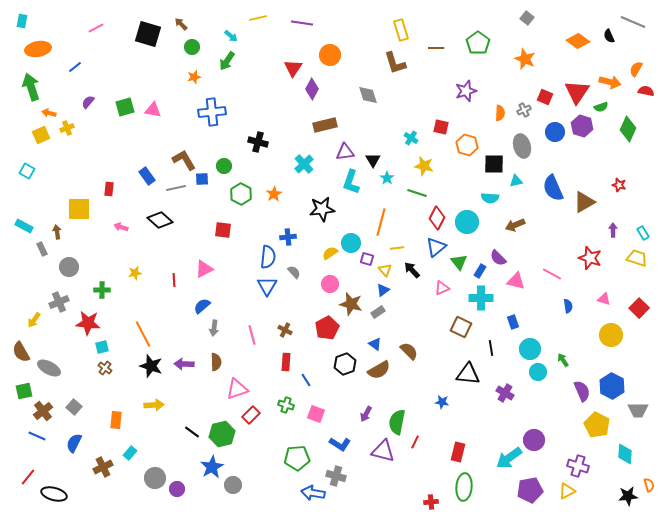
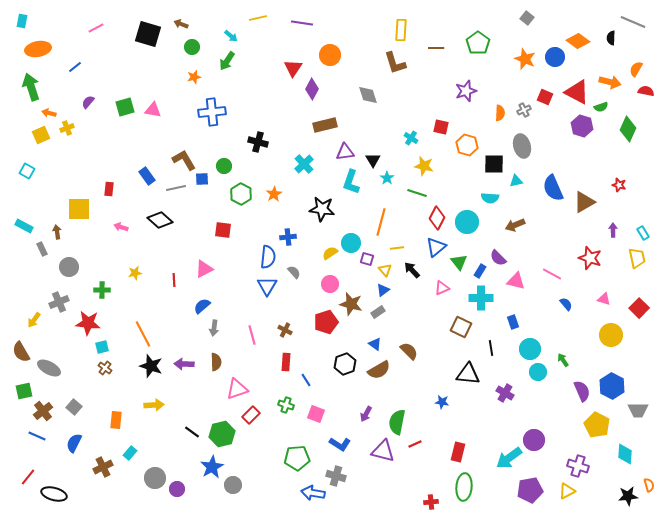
brown arrow at (181, 24): rotated 24 degrees counterclockwise
yellow rectangle at (401, 30): rotated 20 degrees clockwise
black semicircle at (609, 36): moved 2 px right, 2 px down; rotated 24 degrees clockwise
red triangle at (577, 92): rotated 36 degrees counterclockwise
blue circle at (555, 132): moved 75 px up
black star at (322, 209): rotated 15 degrees clockwise
yellow trapezoid at (637, 258): rotated 60 degrees clockwise
blue semicircle at (568, 306): moved 2 px left, 2 px up; rotated 32 degrees counterclockwise
red pentagon at (327, 328): moved 1 px left, 6 px up; rotated 10 degrees clockwise
red line at (415, 442): moved 2 px down; rotated 40 degrees clockwise
